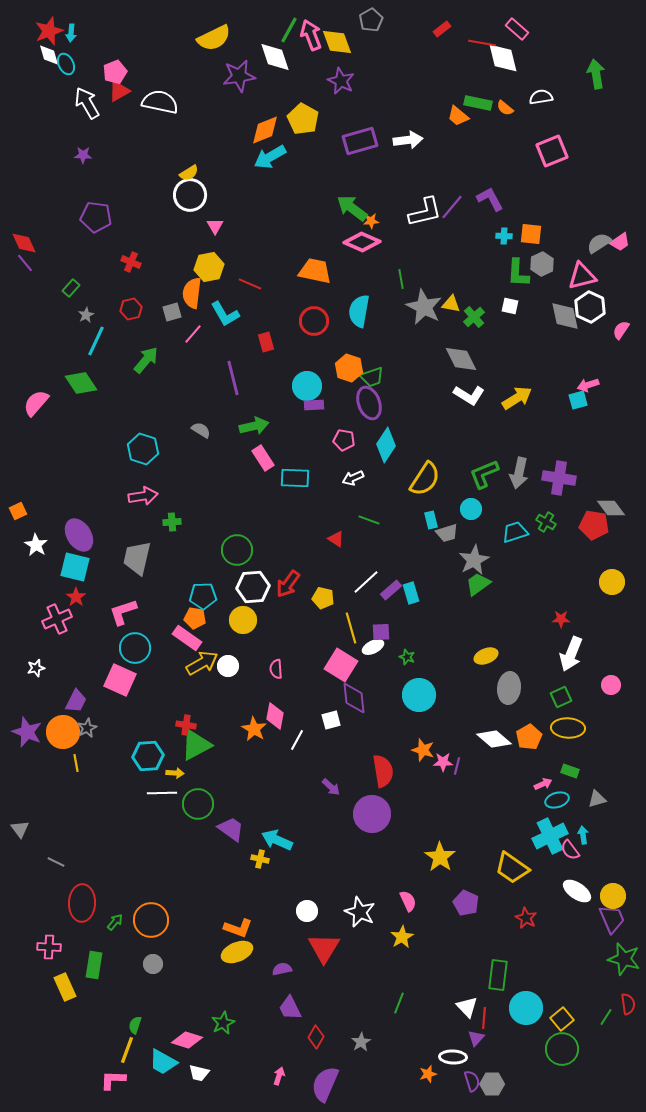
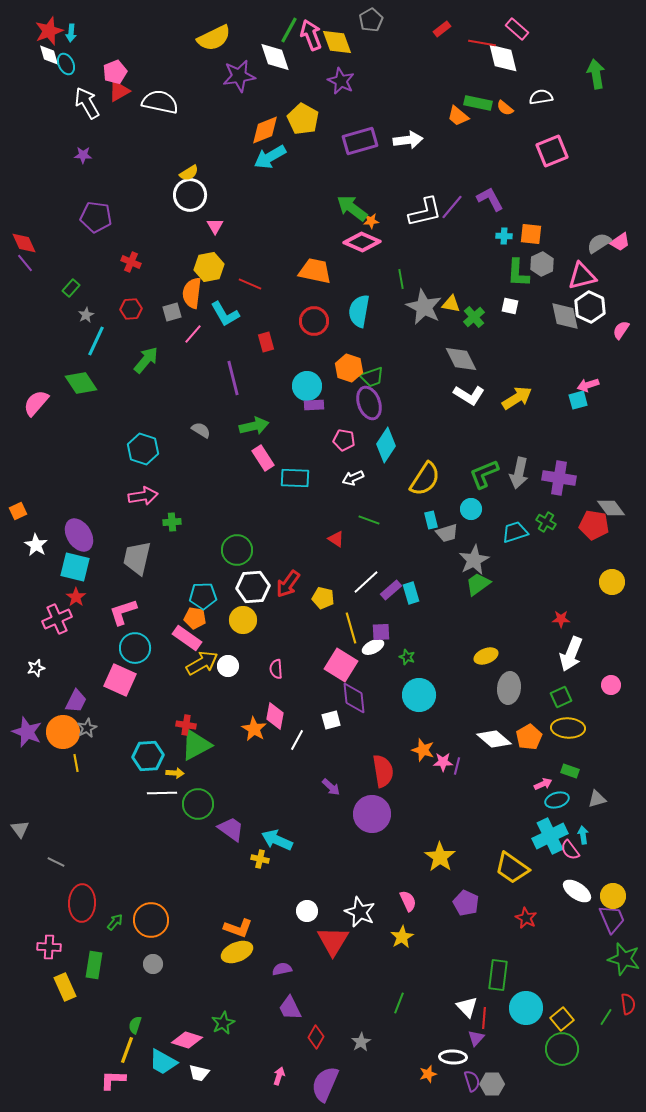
red hexagon at (131, 309): rotated 10 degrees clockwise
red triangle at (324, 948): moved 9 px right, 7 px up
